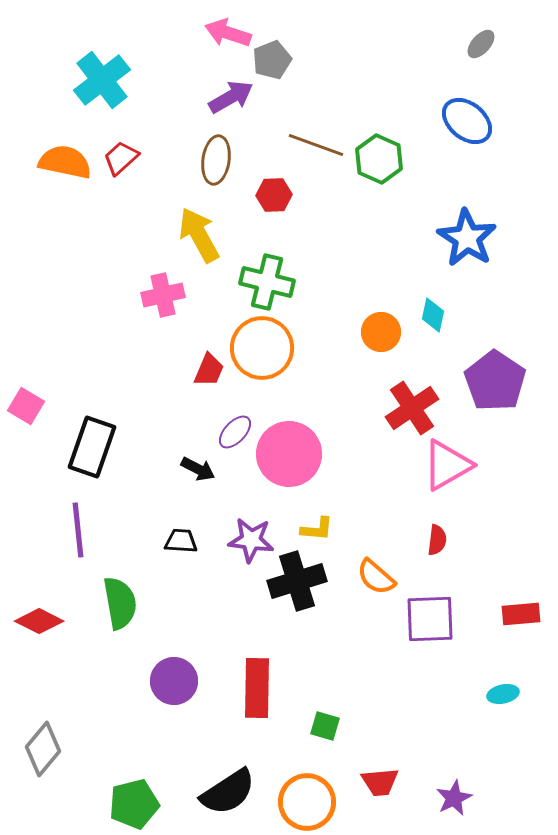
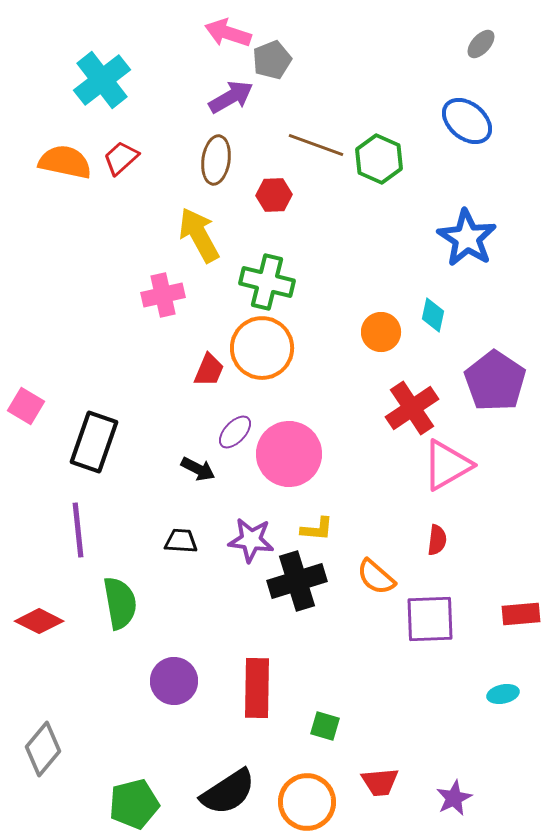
black rectangle at (92, 447): moved 2 px right, 5 px up
